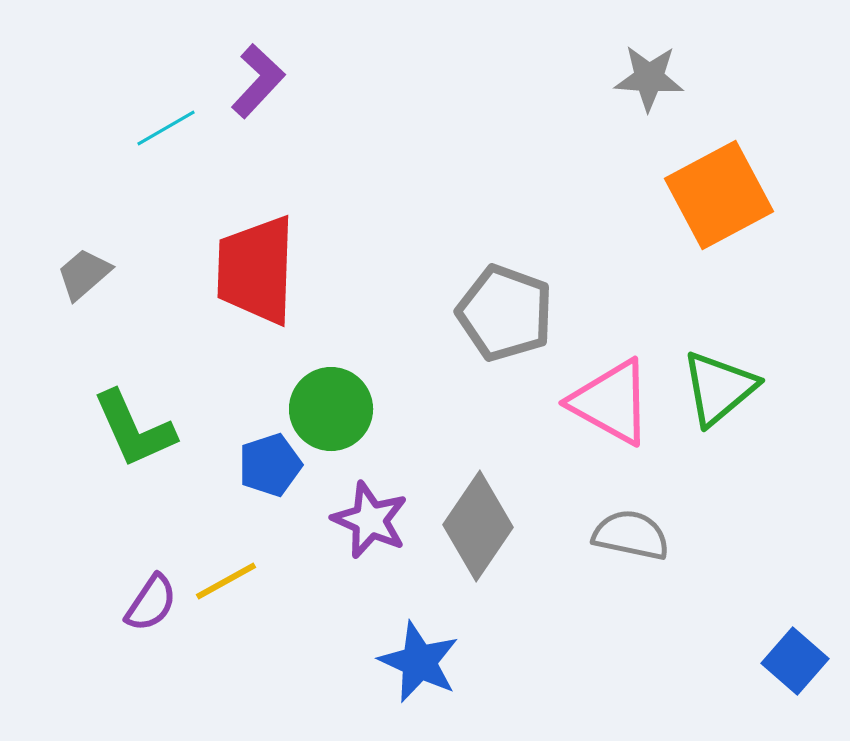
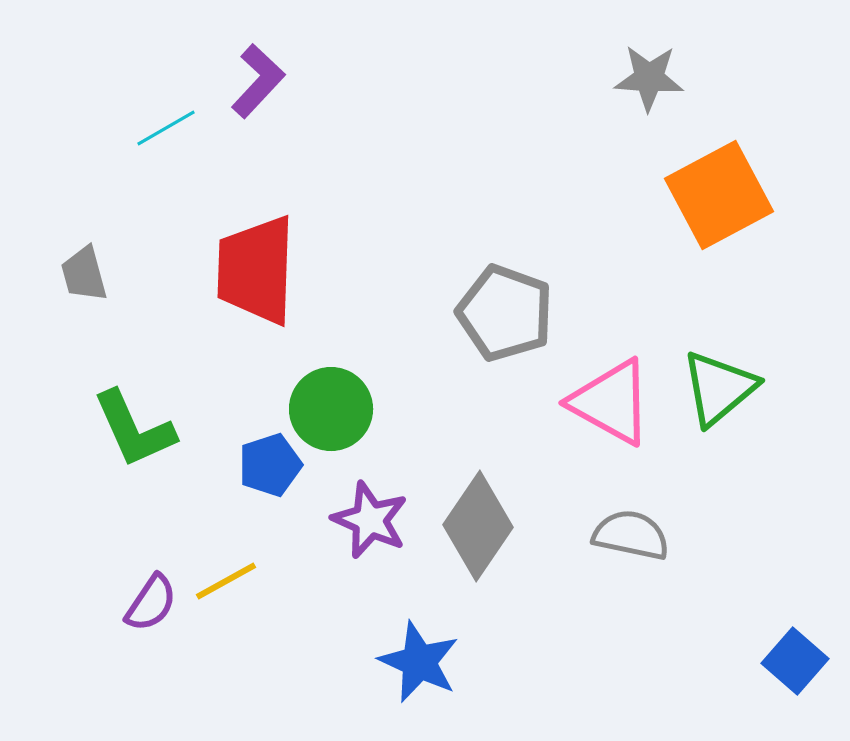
gray trapezoid: rotated 64 degrees counterclockwise
